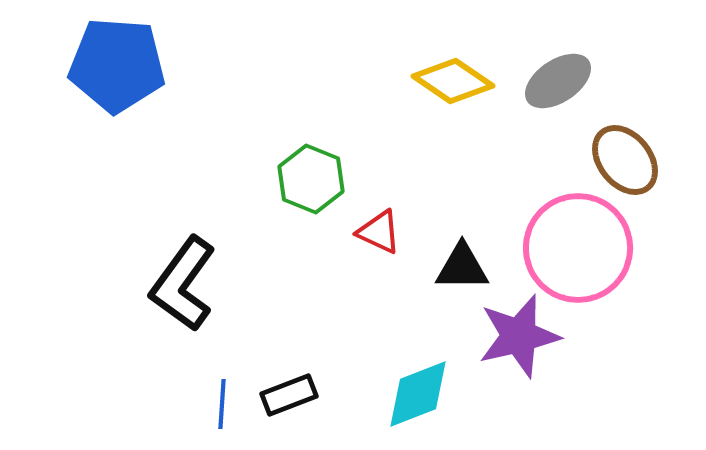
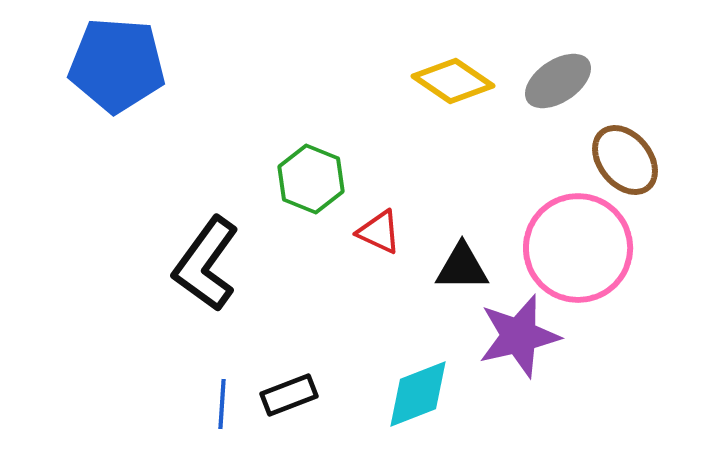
black L-shape: moved 23 px right, 20 px up
